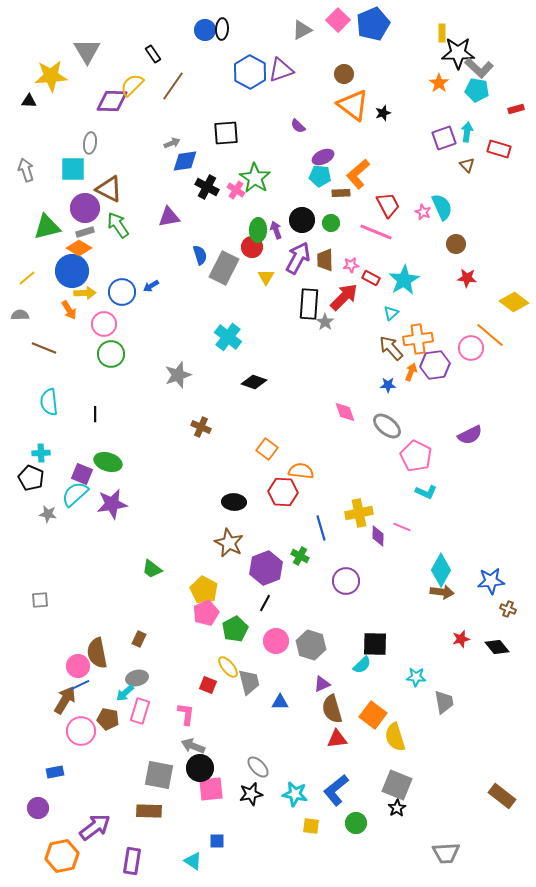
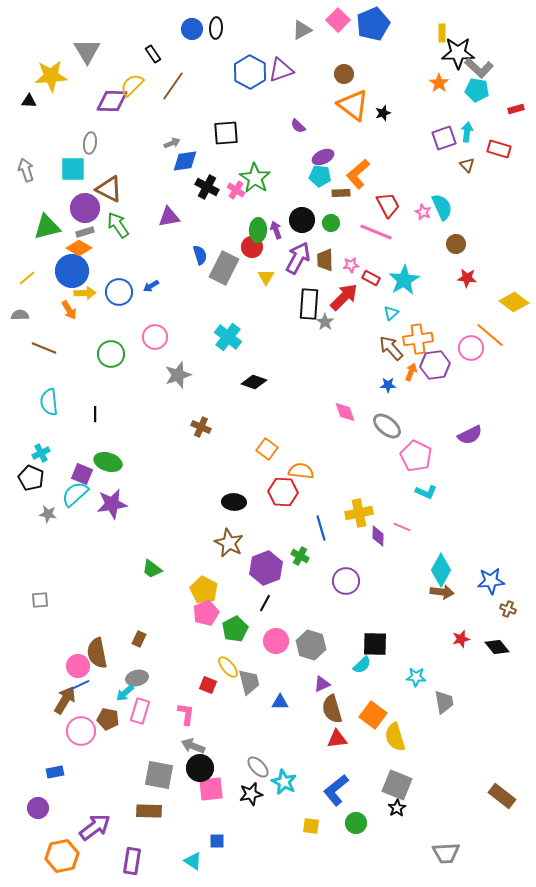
black ellipse at (222, 29): moved 6 px left, 1 px up
blue circle at (205, 30): moved 13 px left, 1 px up
blue circle at (122, 292): moved 3 px left
pink circle at (104, 324): moved 51 px right, 13 px down
cyan cross at (41, 453): rotated 24 degrees counterclockwise
cyan star at (295, 794): moved 11 px left, 12 px up; rotated 15 degrees clockwise
